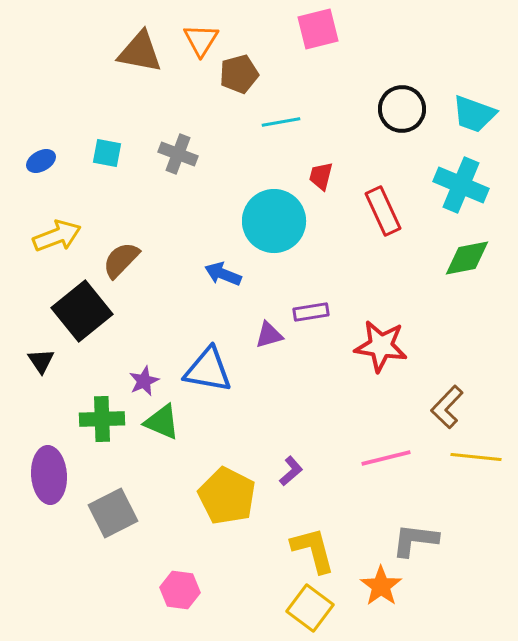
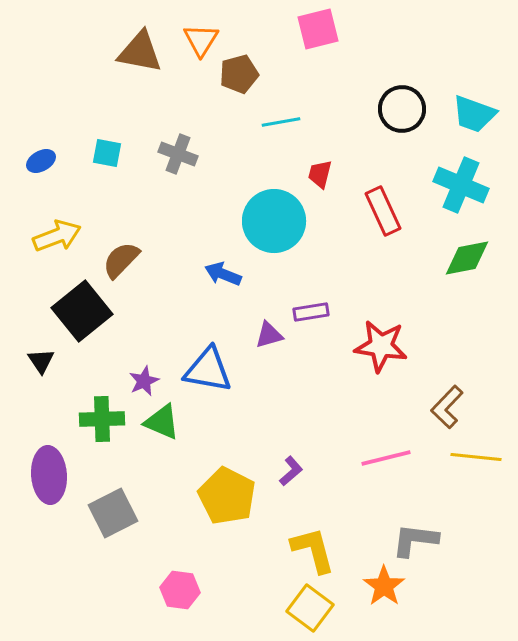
red trapezoid: moved 1 px left, 2 px up
orange star: moved 3 px right
